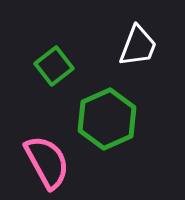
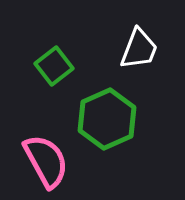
white trapezoid: moved 1 px right, 3 px down
pink semicircle: moved 1 px left, 1 px up
